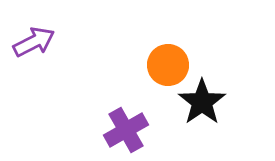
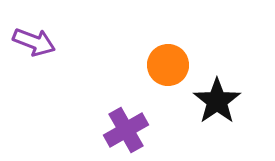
purple arrow: rotated 48 degrees clockwise
black star: moved 15 px right, 1 px up
